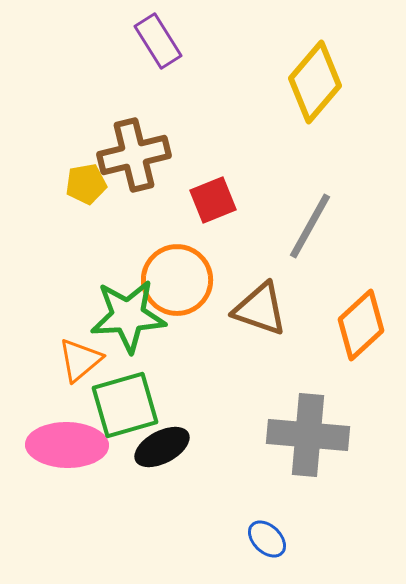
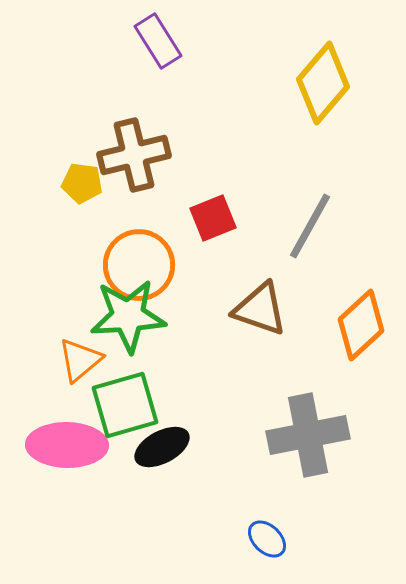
yellow diamond: moved 8 px right, 1 px down
yellow pentagon: moved 4 px left, 1 px up; rotated 18 degrees clockwise
red square: moved 18 px down
orange circle: moved 38 px left, 15 px up
gray cross: rotated 16 degrees counterclockwise
